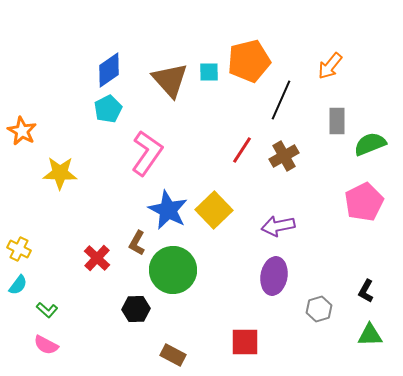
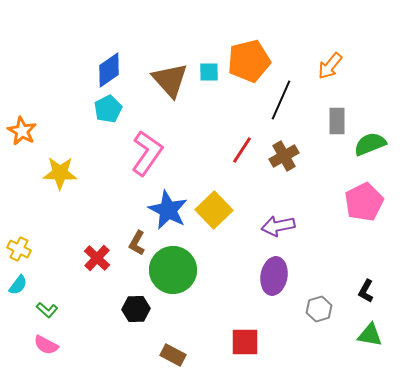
green triangle: rotated 12 degrees clockwise
